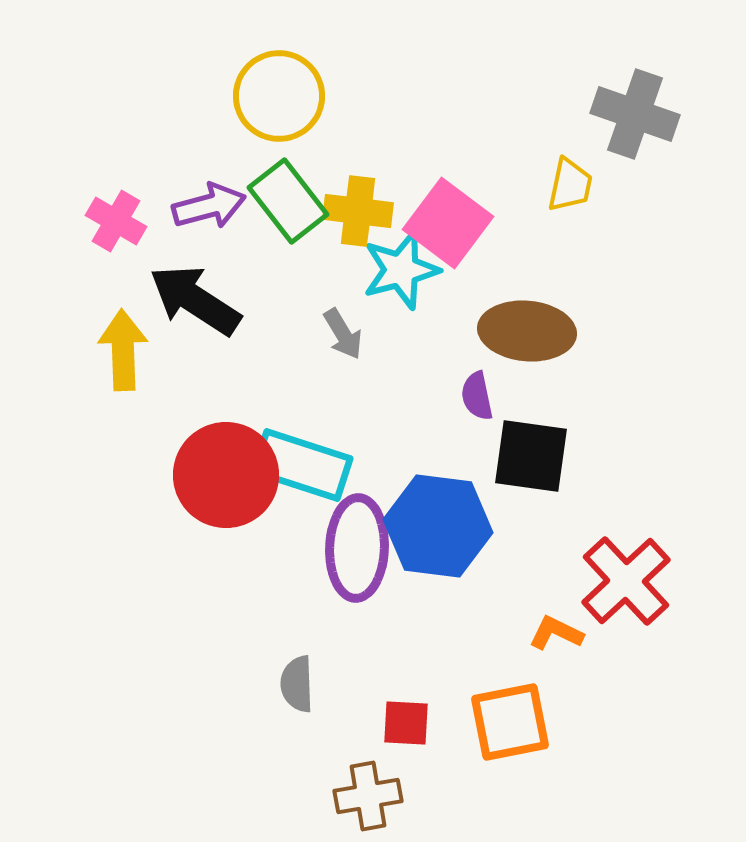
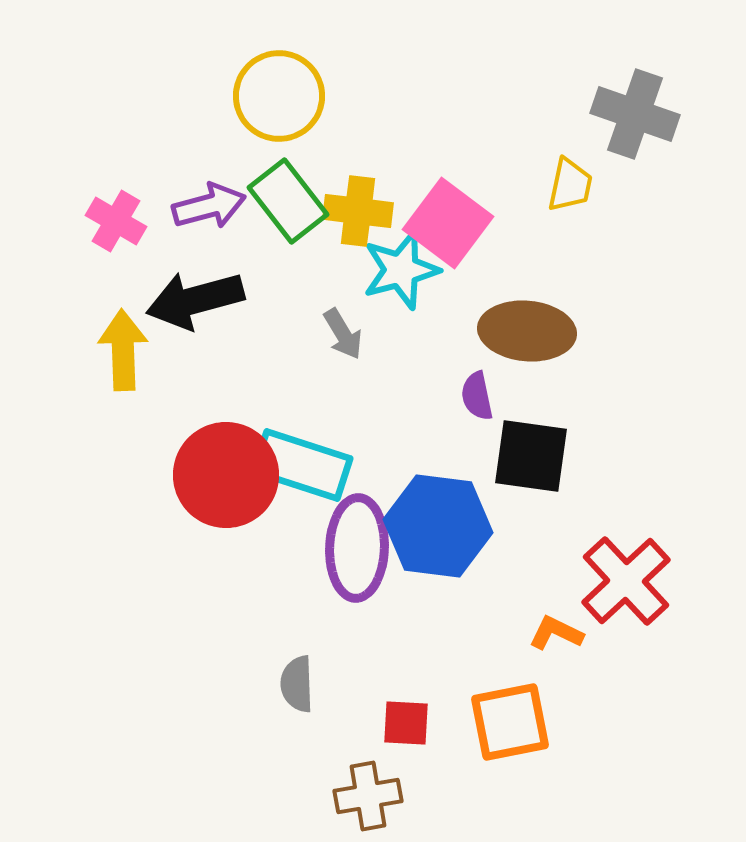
black arrow: rotated 48 degrees counterclockwise
